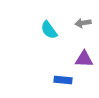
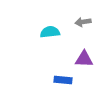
gray arrow: moved 1 px up
cyan semicircle: moved 1 px right, 2 px down; rotated 120 degrees clockwise
